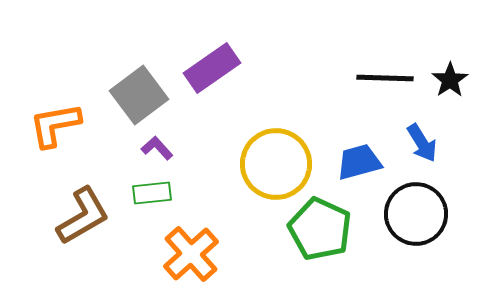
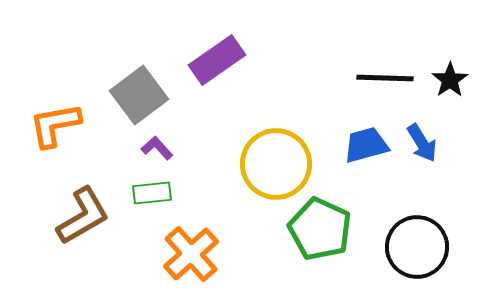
purple rectangle: moved 5 px right, 8 px up
blue trapezoid: moved 7 px right, 17 px up
black circle: moved 1 px right, 33 px down
